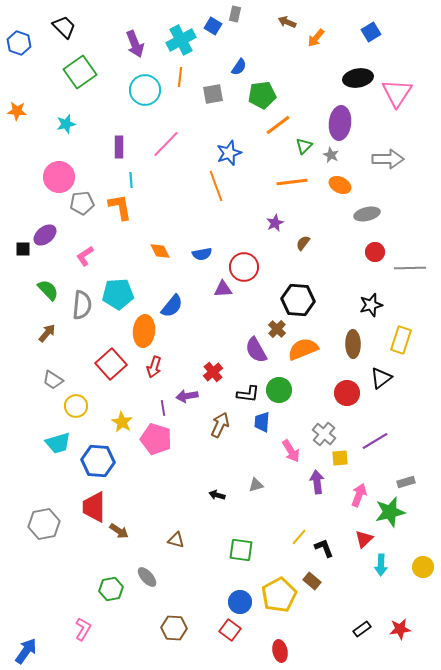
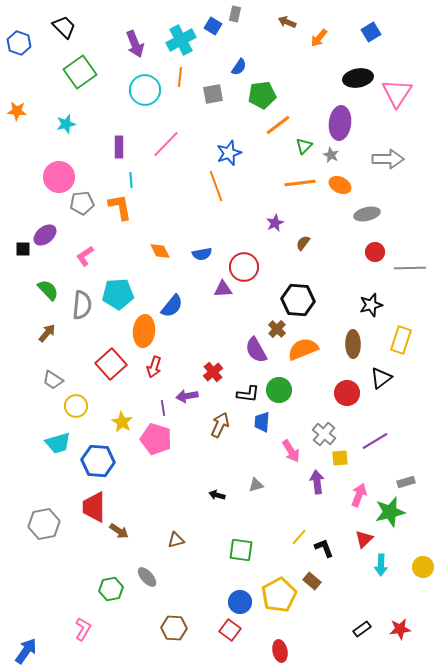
orange arrow at (316, 38): moved 3 px right
orange line at (292, 182): moved 8 px right, 1 px down
brown triangle at (176, 540): rotated 30 degrees counterclockwise
